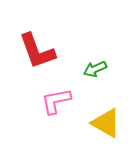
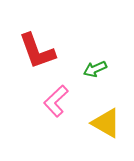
pink L-shape: rotated 32 degrees counterclockwise
